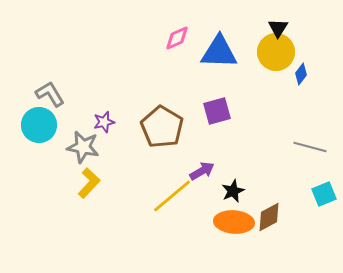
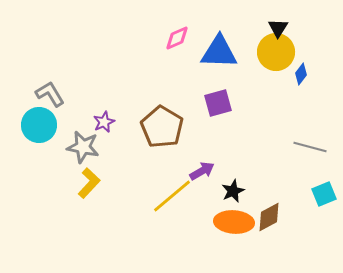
purple square: moved 1 px right, 8 px up
purple star: rotated 10 degrees counterclockwise
